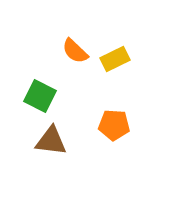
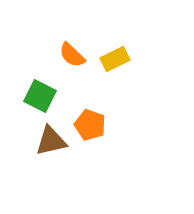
orange semicircle: moved 3 px left, 4 px down
orange pentagon: moved 24 px left; rotated 16 degrees clockwise
brown triangle: rotated 20 degrees counterclockwise
